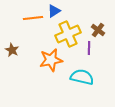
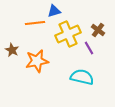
blue triangle: rotated 16 degrees clockwise
orange line: moved 2 px right, 5 px down
purple line: rotated 32 degrees counterclockwise
orange star: moved 14 px left, 1 px down
